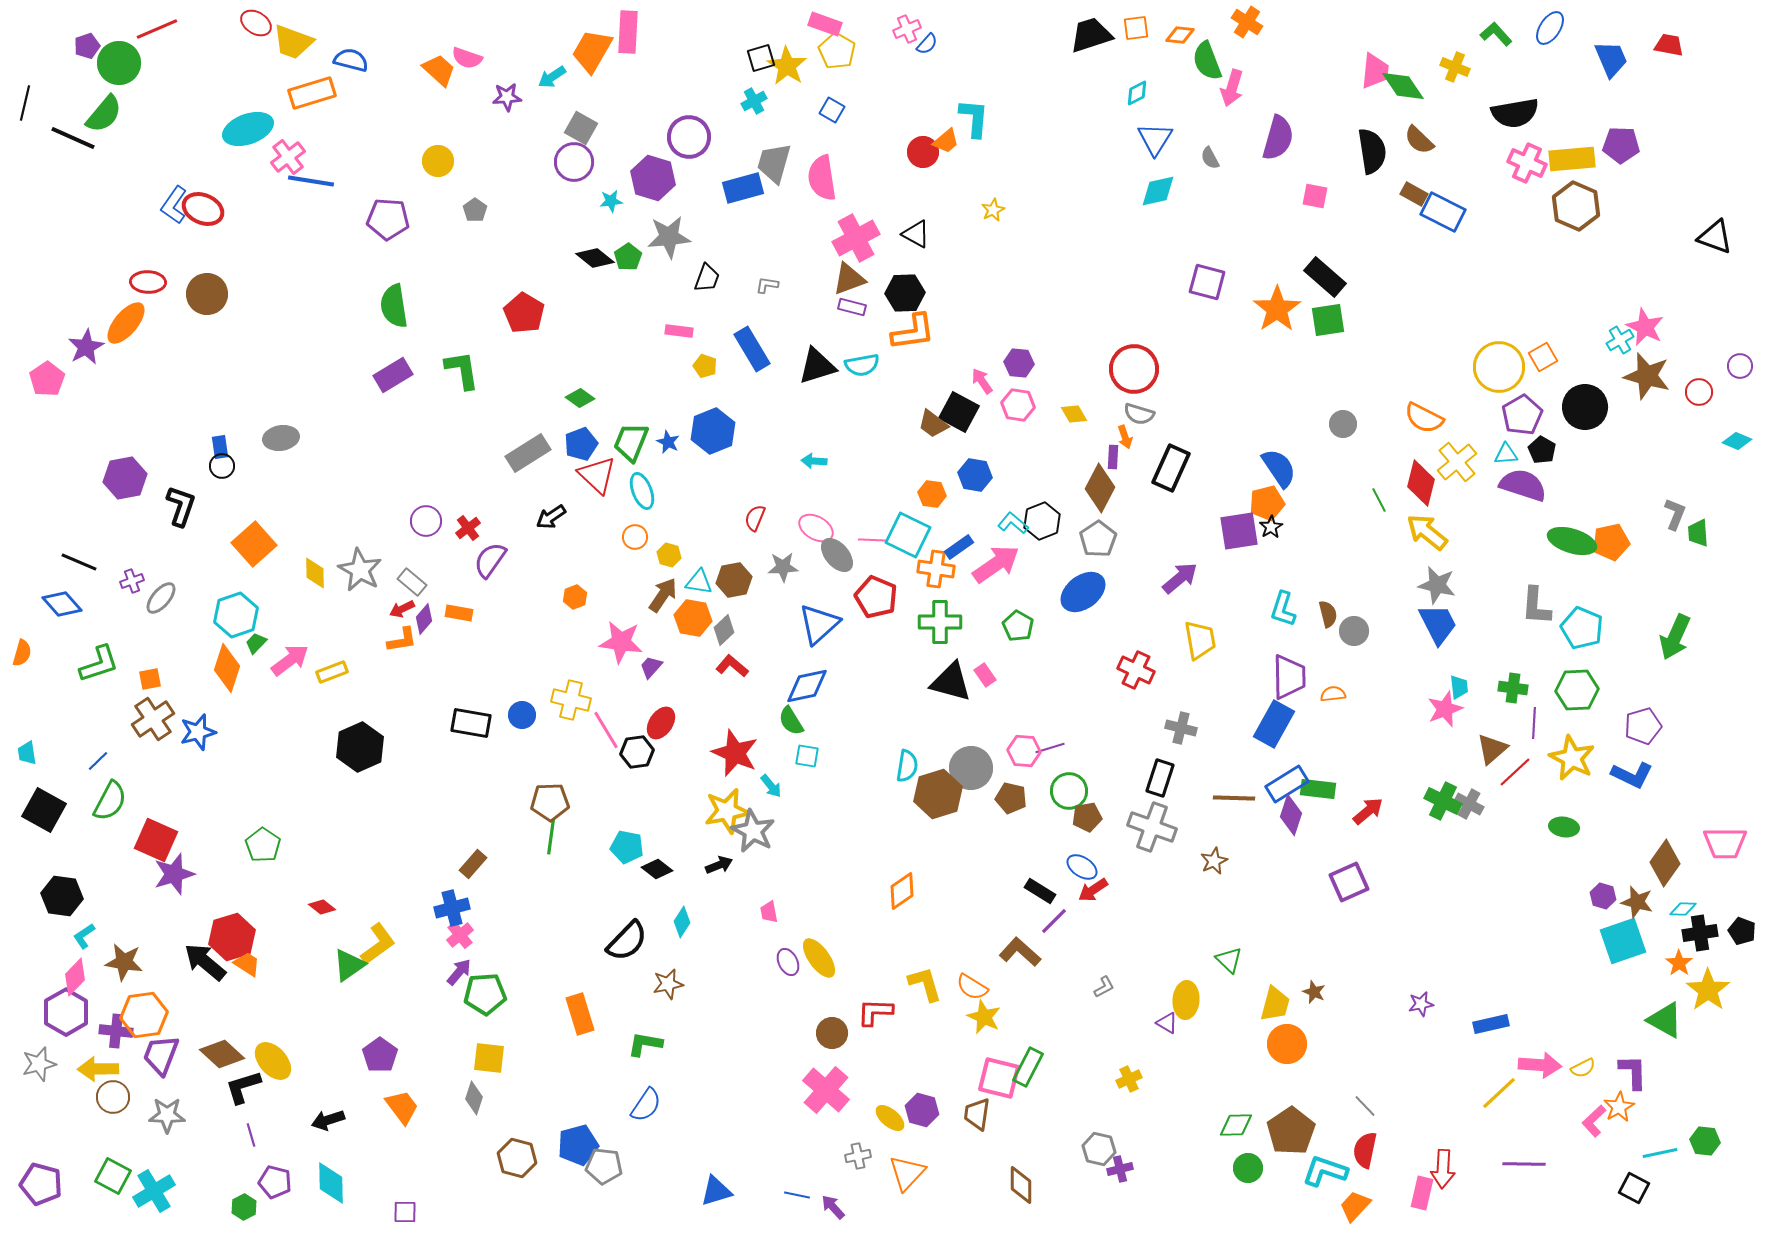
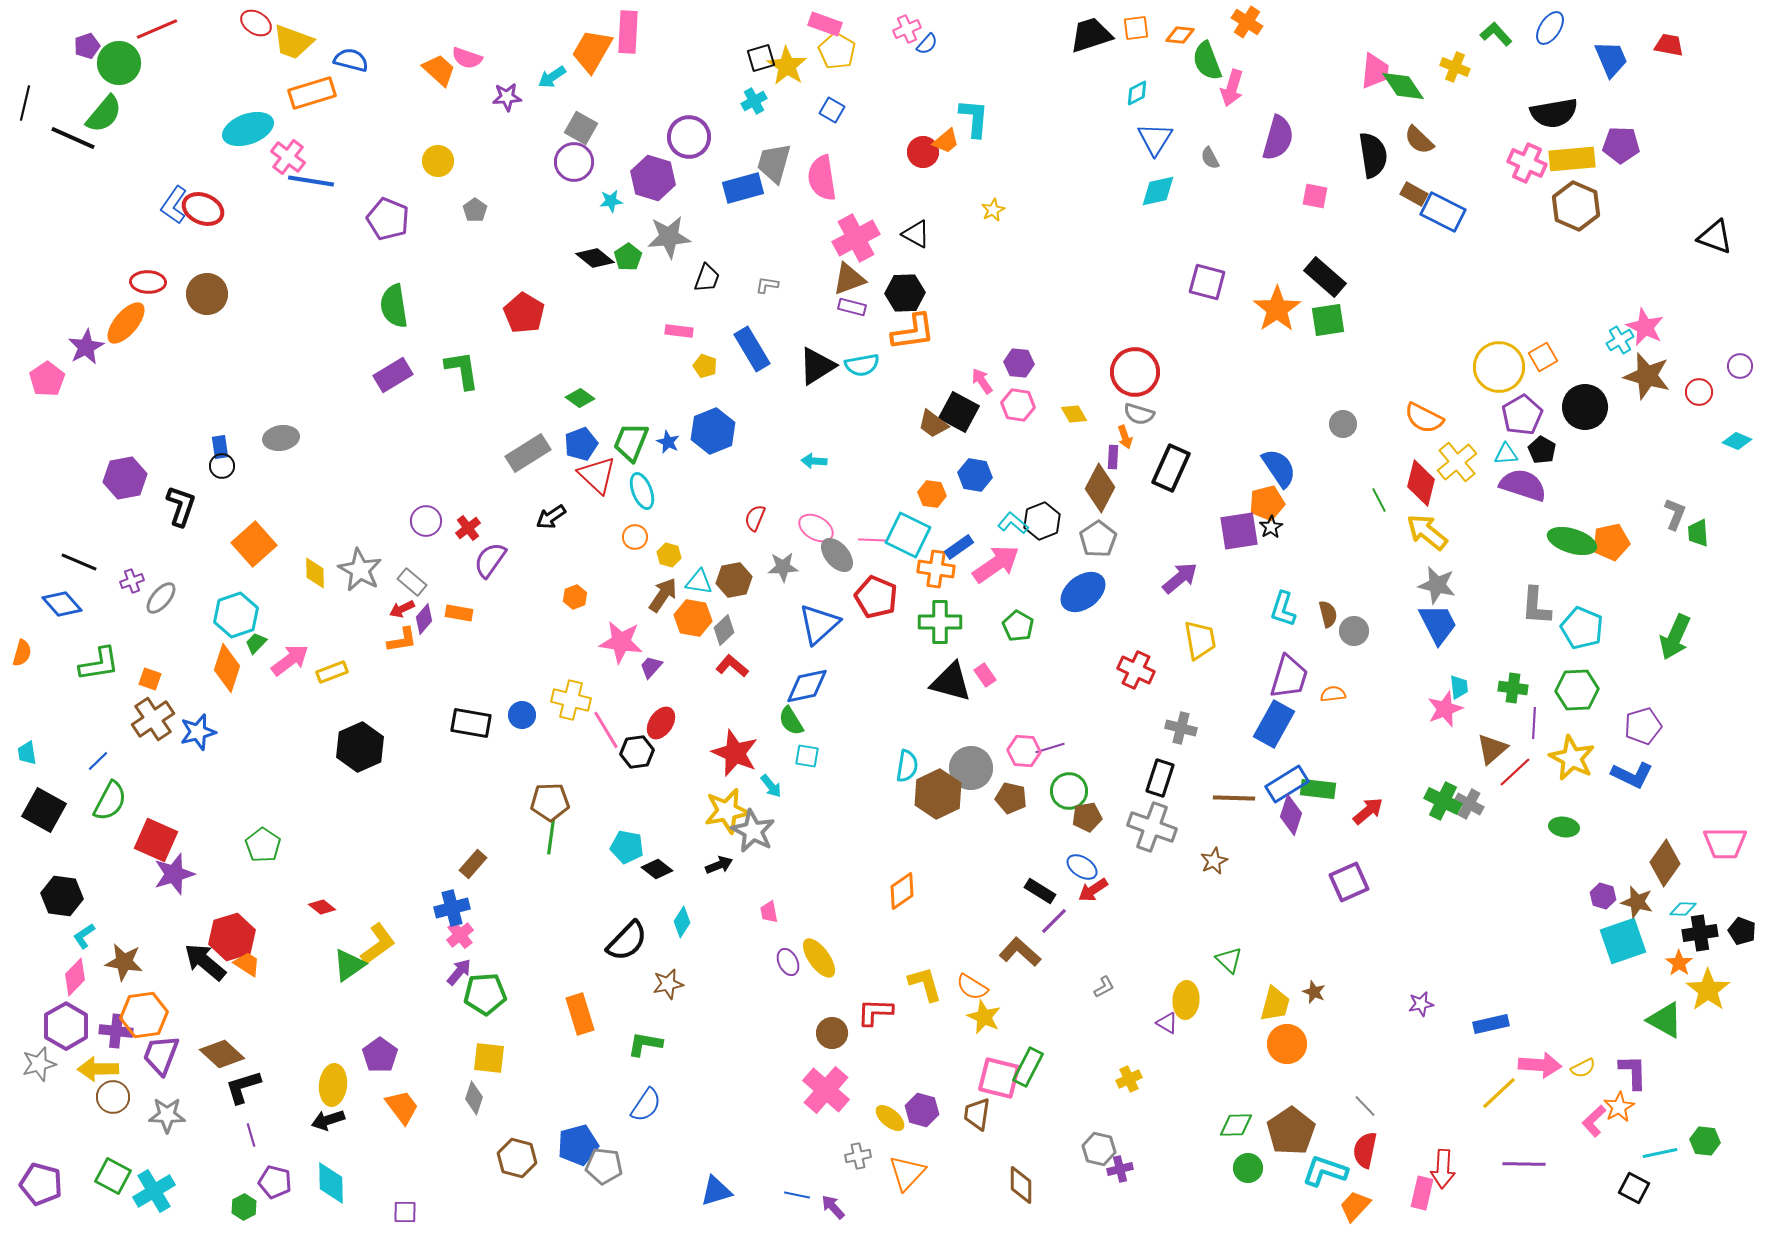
black semicircle at (1515, 113): moved 39 px right
black semicircle at (1372, 151): moved 1 px right, 4 px down
pink cross at (288, 157): rotated 16 degrees counterclockwise
purple pentagon at (388, 219): rotated 18 degrees clockwise
black triangle at (817, 366): rotated 15 degrees counterclockwise
red circle at (1134, 369): moved 1 px right, 3 px down
green L-shape at (99, 664): rotated 9 degrees clockwise
purple trapezoid at (1289, 677): rotated 18 degrees clockwise
orange square at (150, 679): rotated 30 degrees clockwise
brown hexagon at (938, 794): rotated 9 degrees counterclockwise
purple hexagon at (66, 1012): moved 14 px down
yellow ellipse at (273, 1061): moved 60 px right, 24 px down; rotated 48 degrees clockwise
